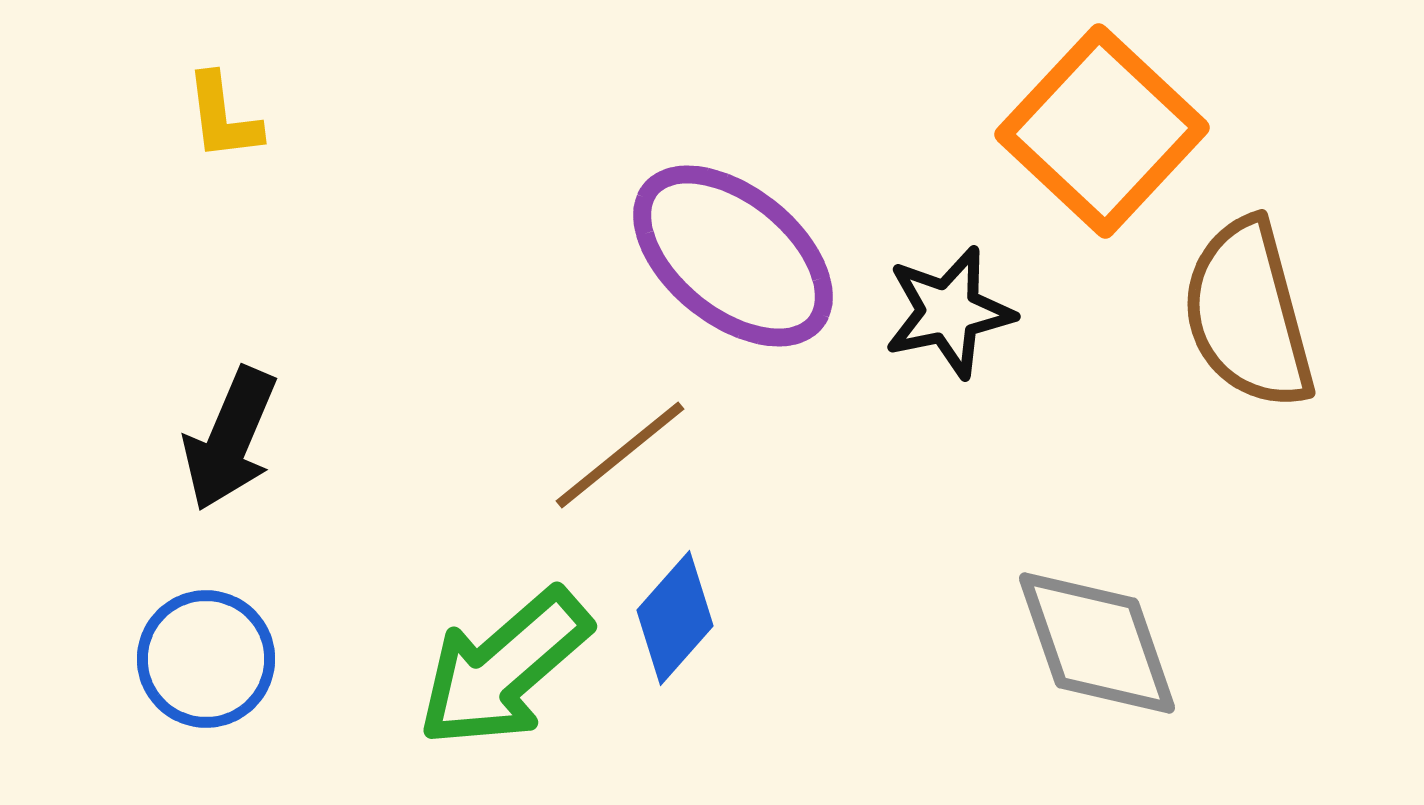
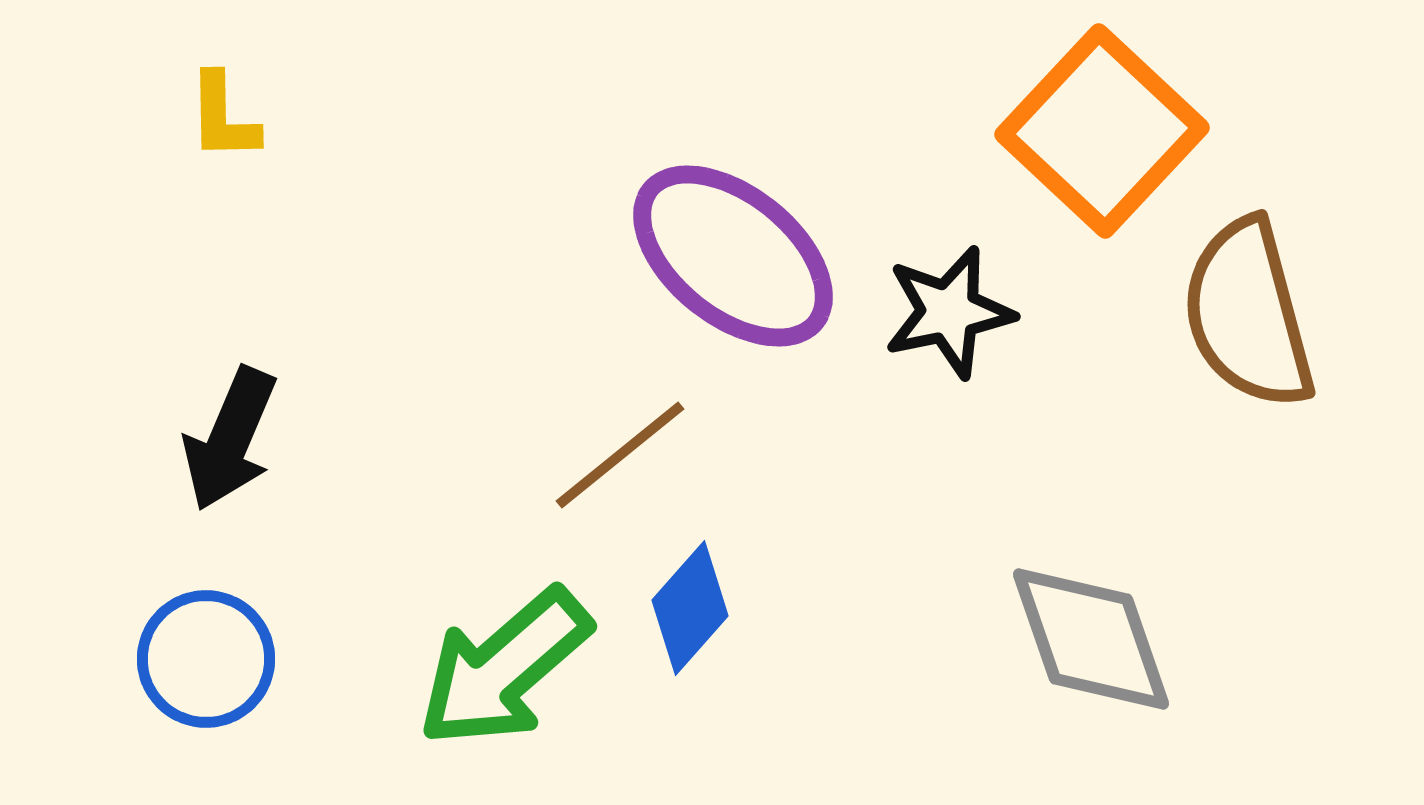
yellow L-shape: rotated 6 degrees clockwise
blue diamond: moved 15 px right, 10 px up
gray diamond: moved 6 px left, 4 px up
